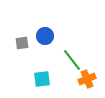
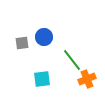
blue circle: moved 1 px left, 1 px down
